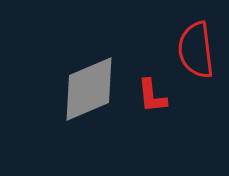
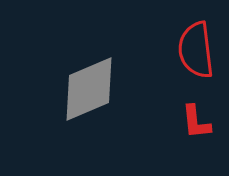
red L-shape: moved 44 px right, 26 px down
